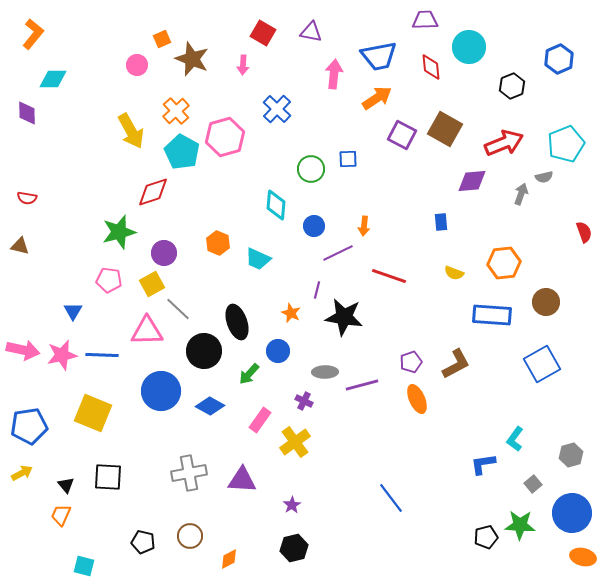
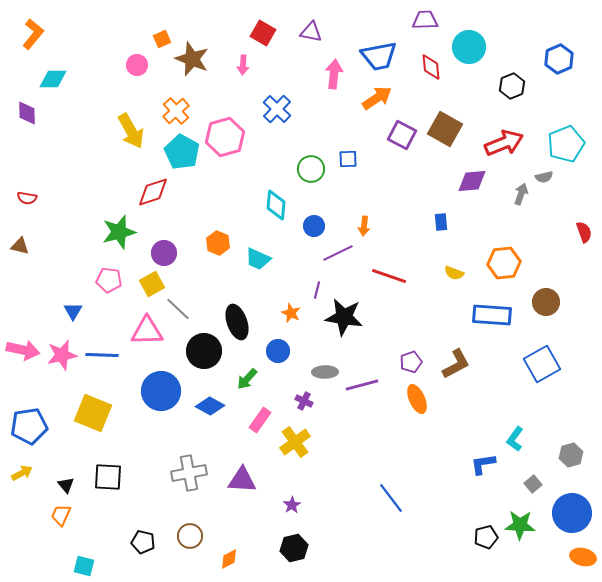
green arrow at (249, 374): moved 2 px left, 5 px down
